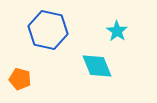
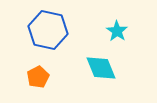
cyan diamond: moved 4 px right, 2 px down
orange pentagon: moved 18 px right, 2 px up; rotated 30 degrees clockwise
